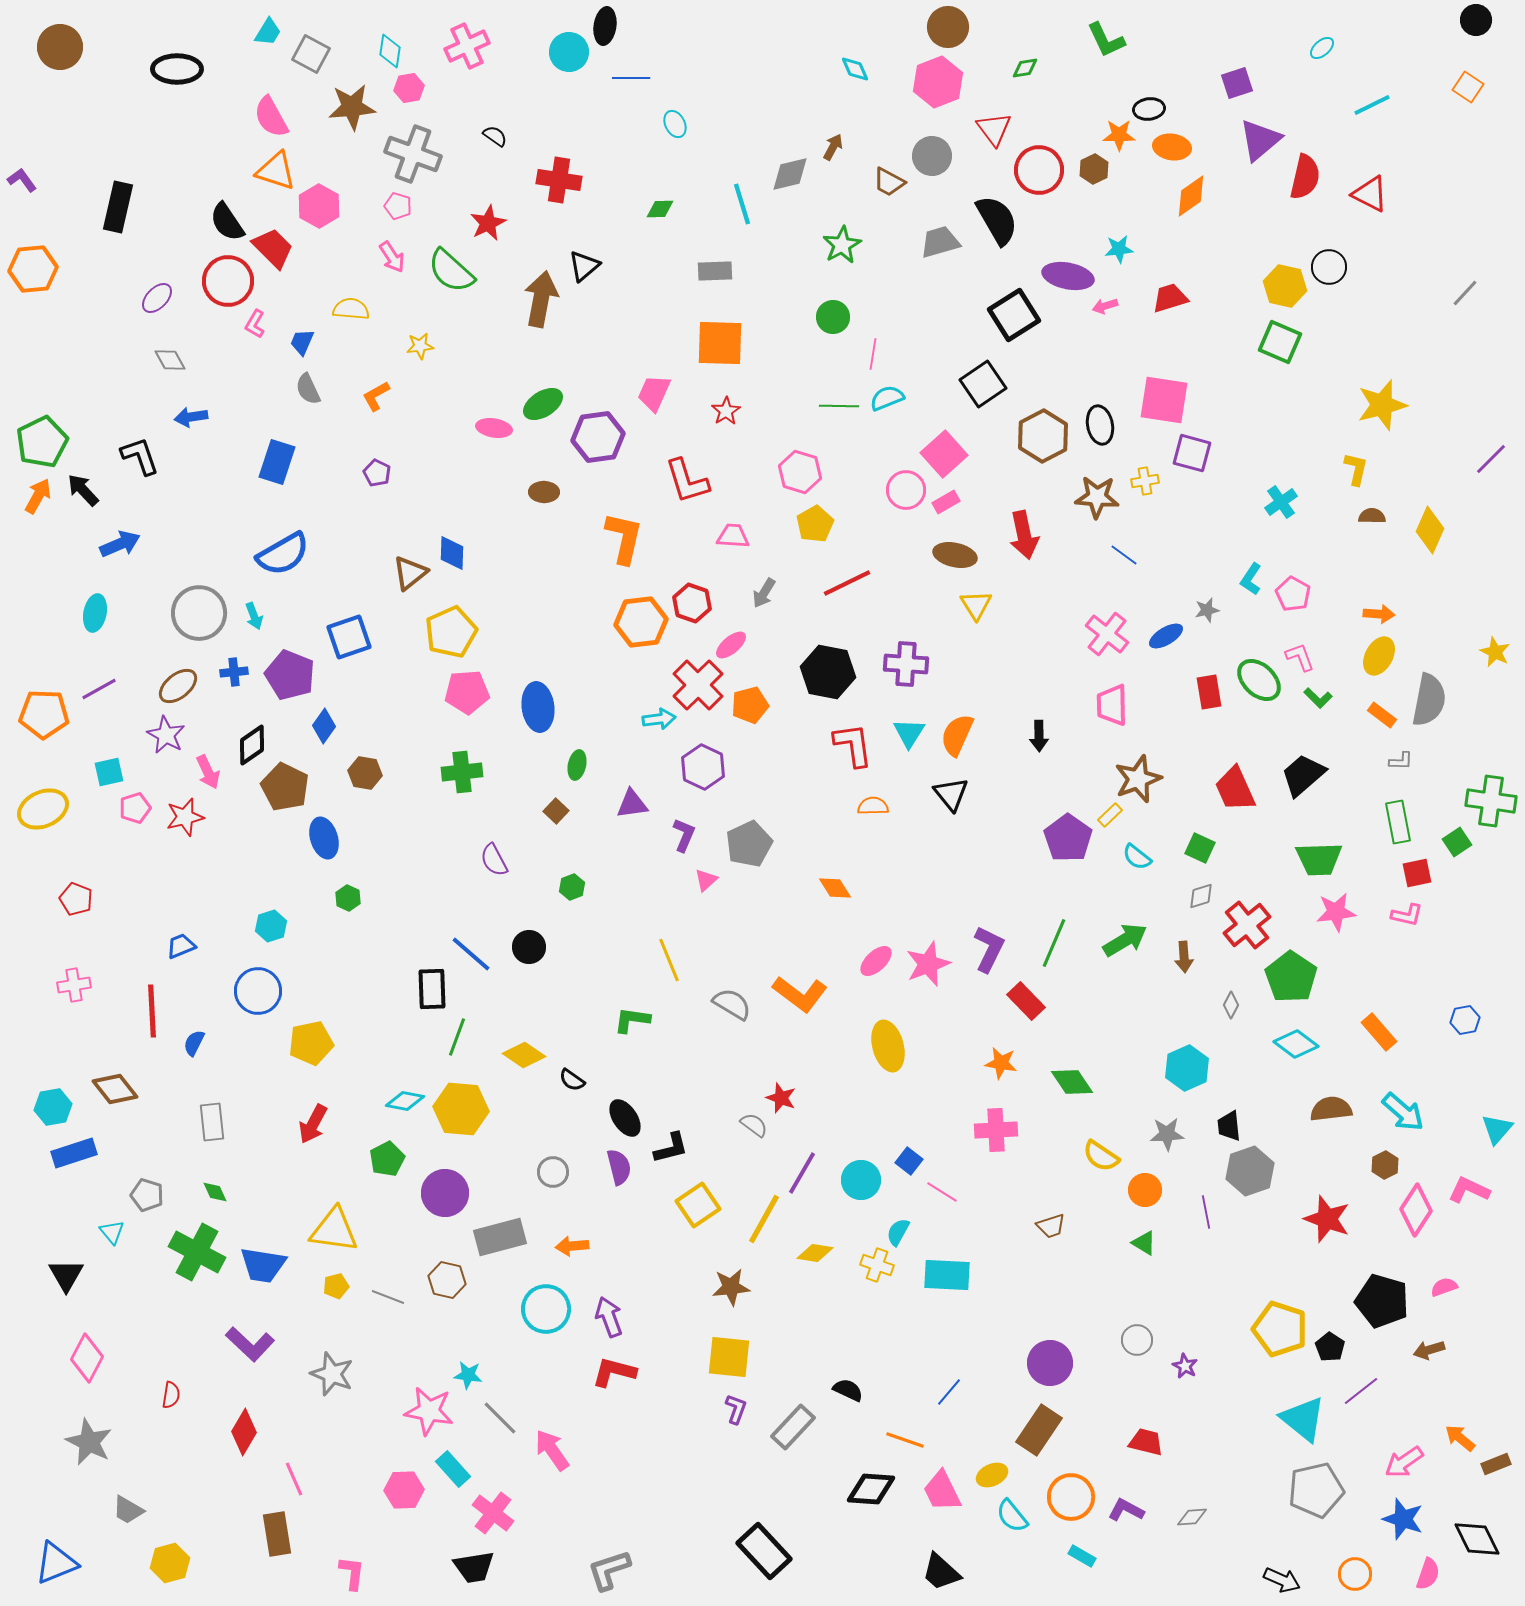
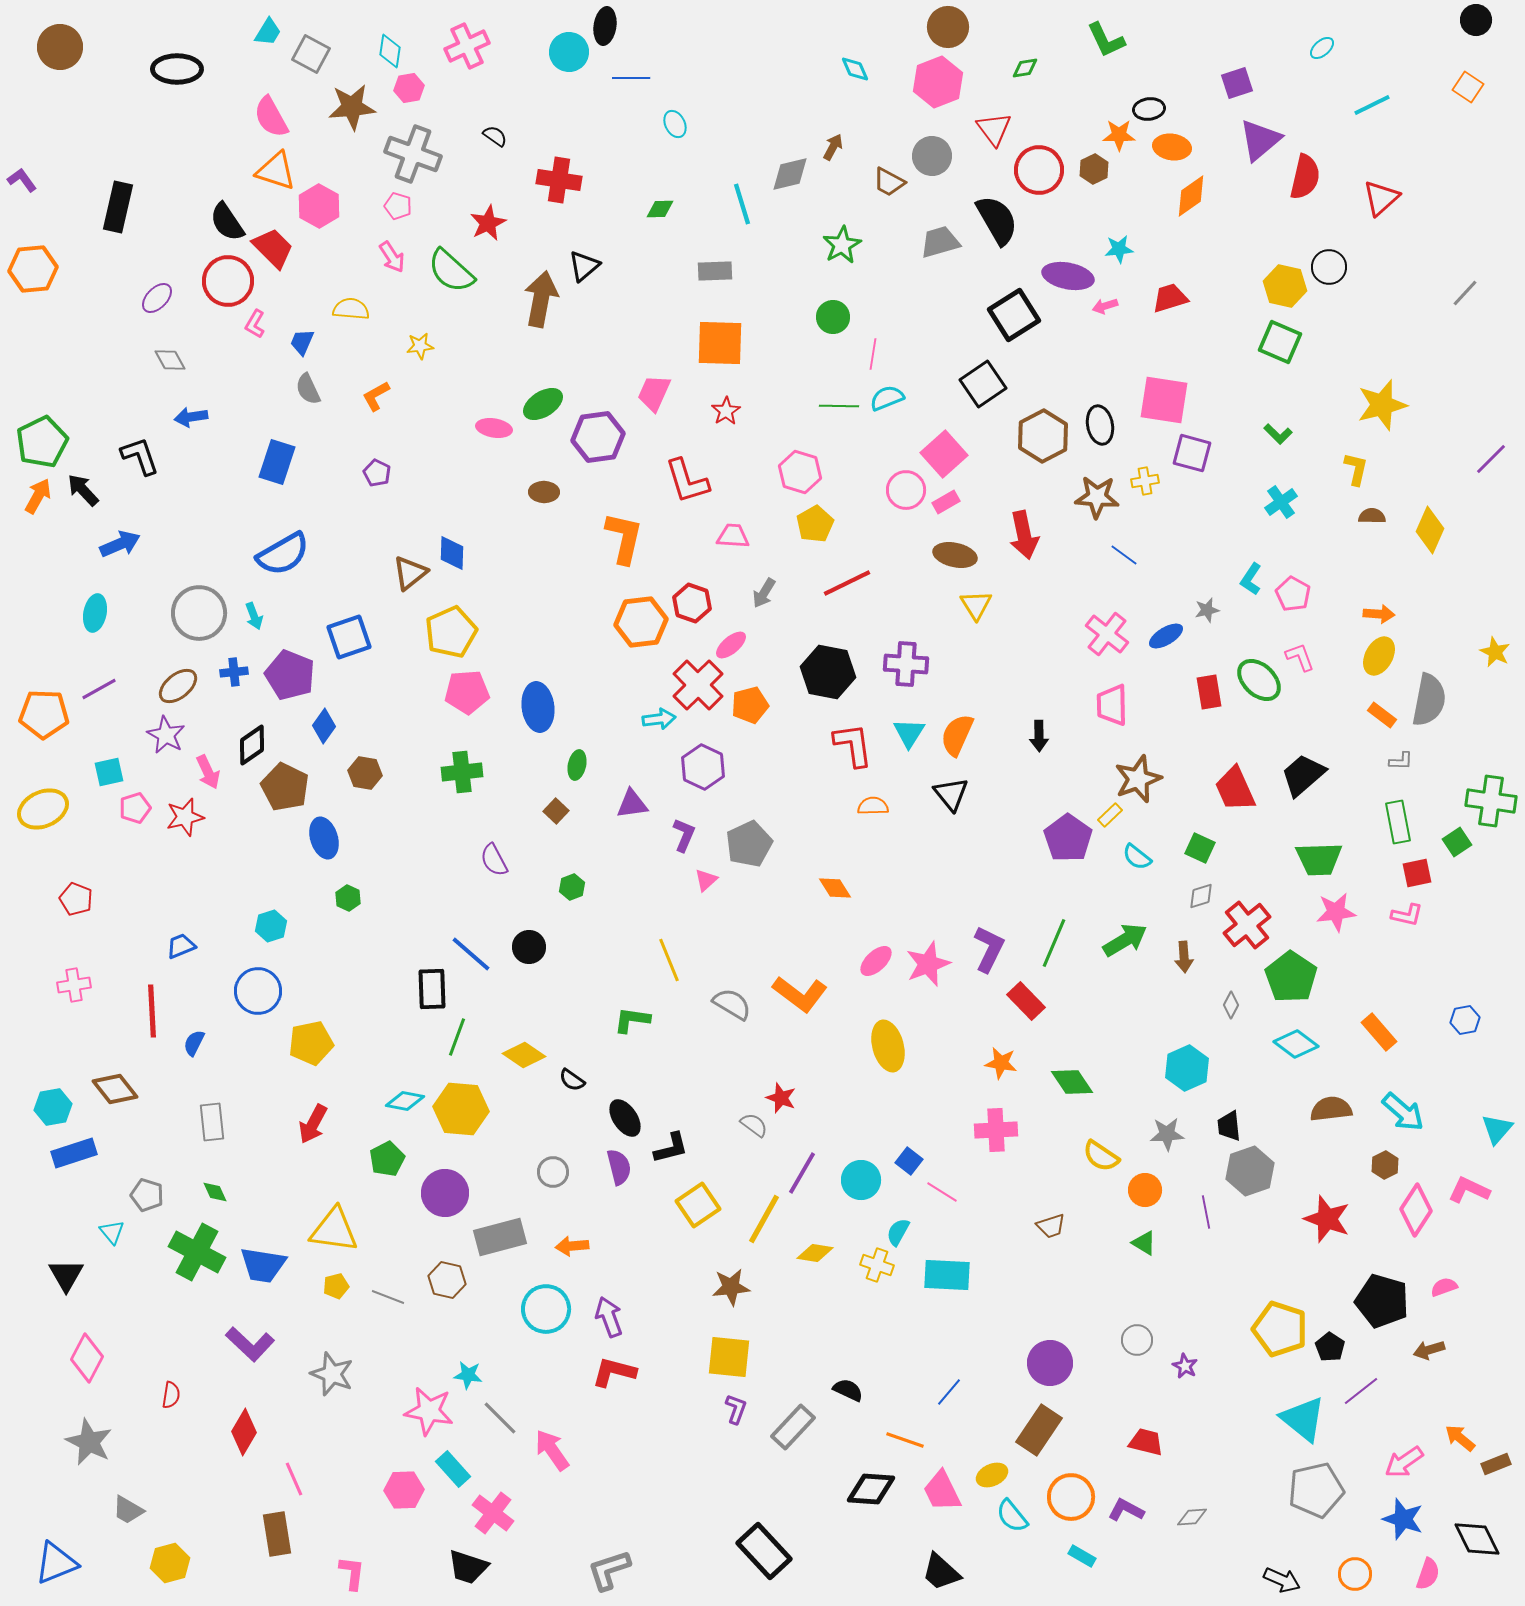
red triangle at (1370, 194): moved 11 px right, 4 px down; rotated 51 degrees clockwise
green L-shape at (1318, 698): moved 40 px left, 264 px up
black trapezoid at (474, 1567): moved 6 px left; rotated 27 degrees clockwise
